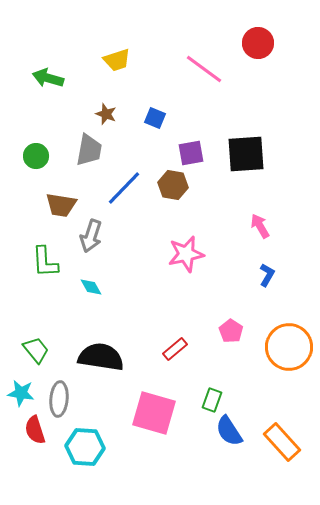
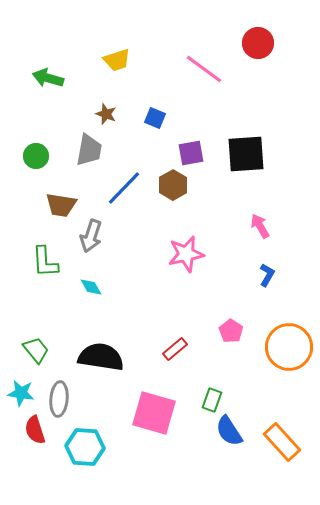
brown hexagon: rotated 20 degrees clockwise
